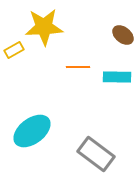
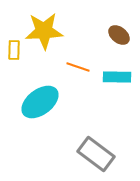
yellow star: moved 4 px down
brown ellipse: moved 4 px left
yellow rectangle: rotated 60 degrees counterclockwise
orange line: rotated 20 degrees clockwise
cyan ellipse: moved 8 px right, 29 px up
